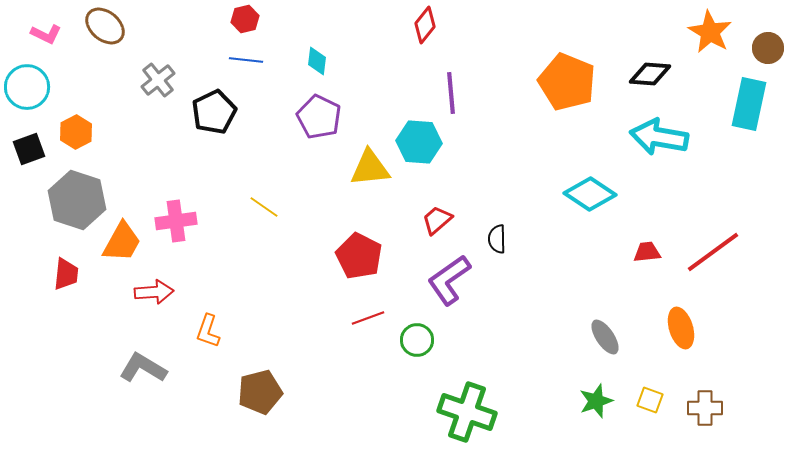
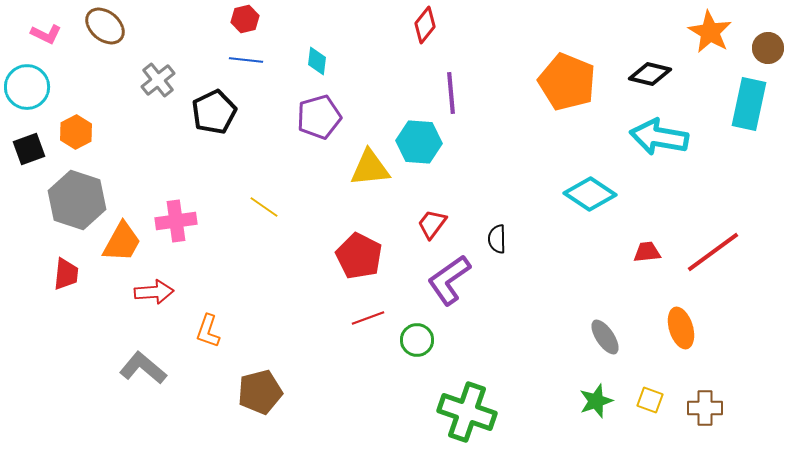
black diamond at (650, 74): rotated 9 degrees clockwise
purple pentagon at (319, 117): rotated 30 degrees clockwise
red trapezoid at (437, 220): moved 5 px left, 4 px down; rotated 12 degrees counterclockwise
gray L-shape at (143, 368): rotated 9 degrees clockwise
